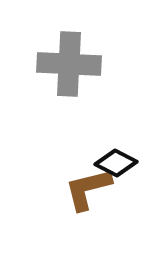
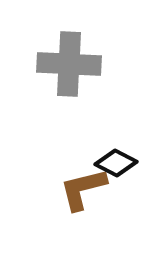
brown L-shape: moved 5 px left
